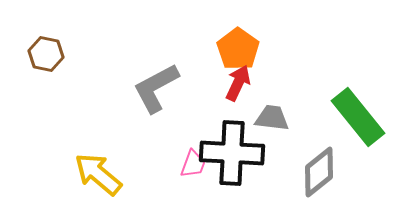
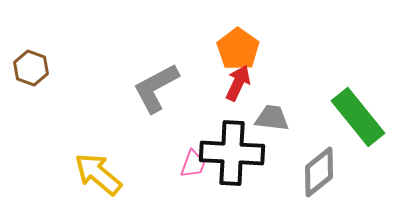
brown hexagon: moved 15 px left, 14 px down; rotated 8 degrees clockwise
